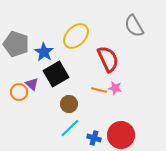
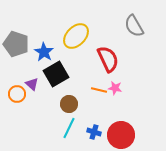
orange circle: moved 2 px left, 2 px down
cyan line: moved 1 px left; rotated 20 degrees counterclockwise
blue cross: moved 6 px up
